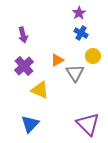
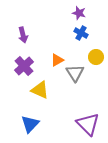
purple star: rotated 24 degrees counterclockwise
yellow circle: moved 3 px right, 1 px down
